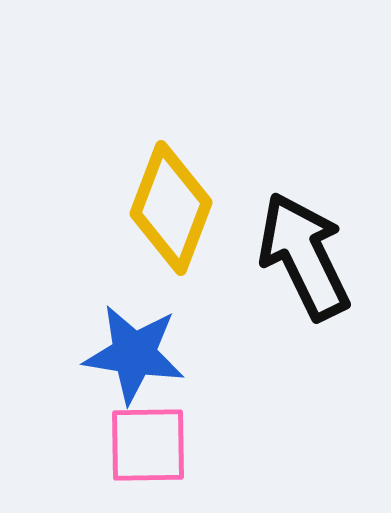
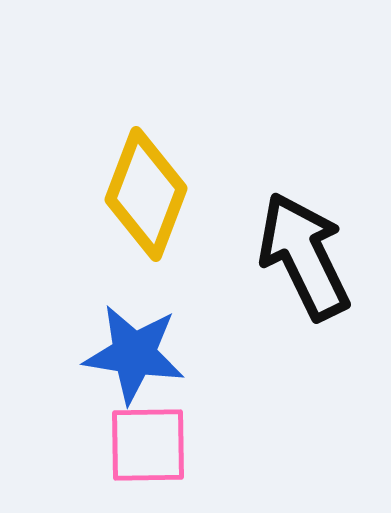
yellow diamond: moved 25 px left, 14 px up
